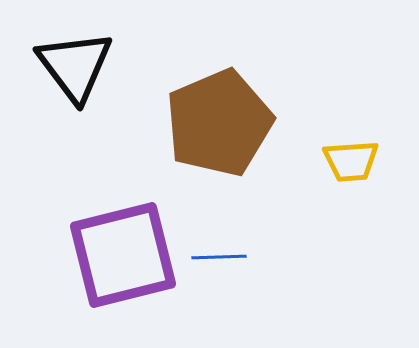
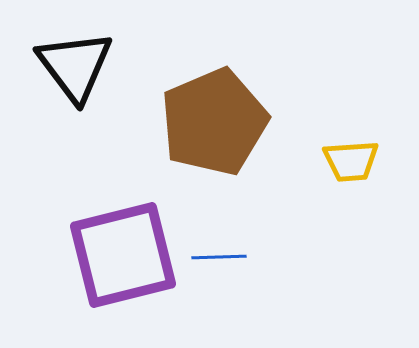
brown pentagon: moved 5 px left, 1 px up
